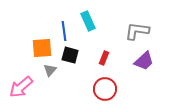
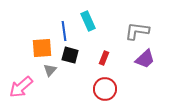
purple trapezoid: moved 1 px right, 2 px up
